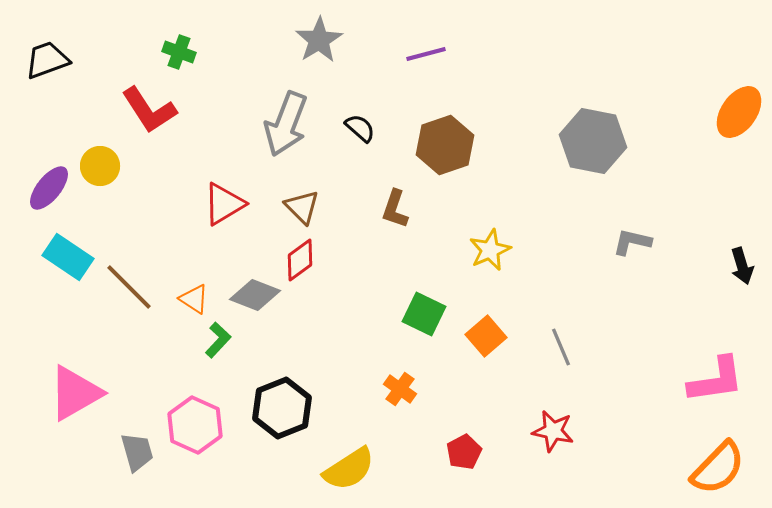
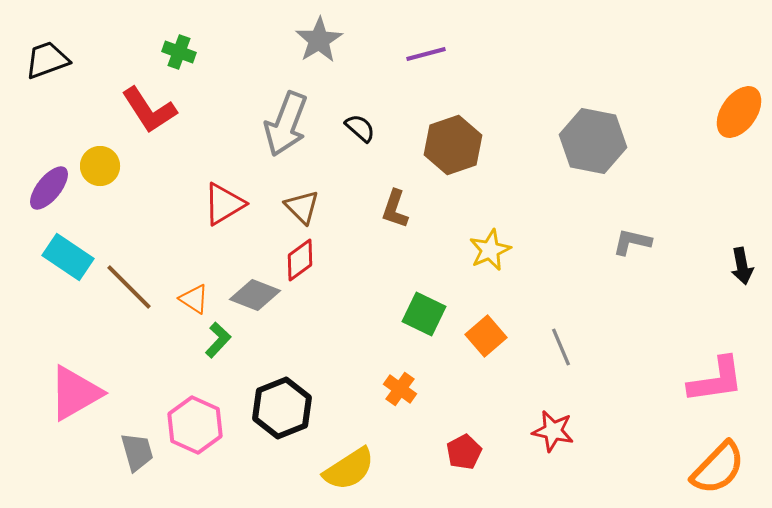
brown hexagon: moved 8 px right
black arrow: rotated 6 degrees clockwise
